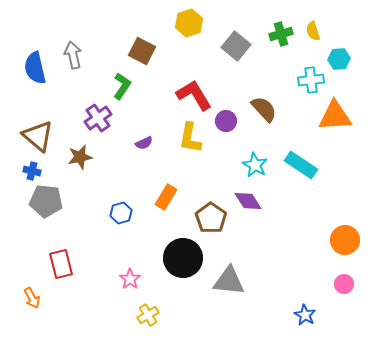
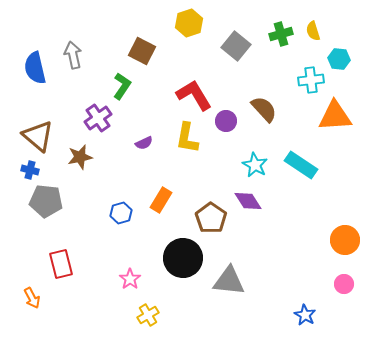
cyan hexagon: rotated 10 degrees clockwise
yellow L-shape: moved 3 px left
blue cross: moved 2 px left, 1 px up
orange rectangle: moved 5 px left, 3 px down
